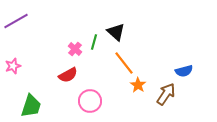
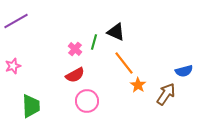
black triangle: rotated 18 degrees counterclockwise
red semicircle: moved 7 px right
pink circle: moved 3 px left
green trapezoid: rotated 20 degrees counterclockwise
